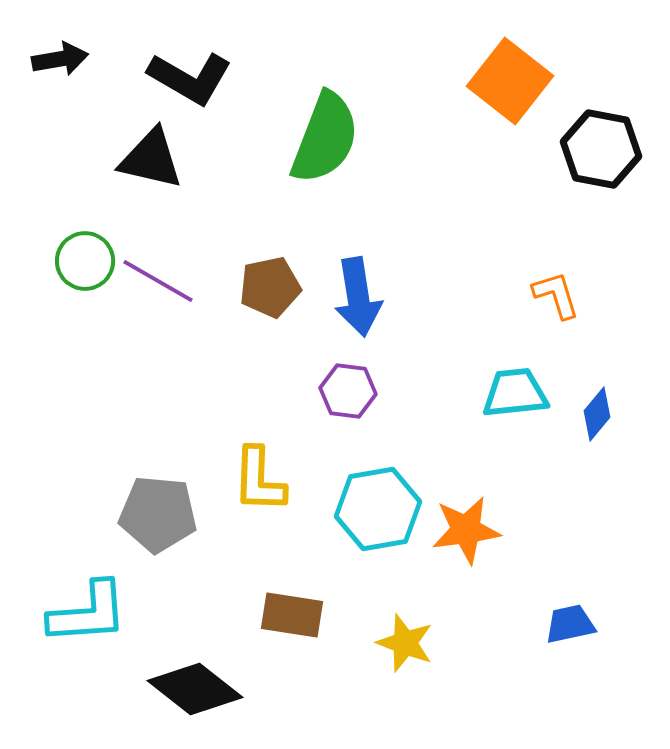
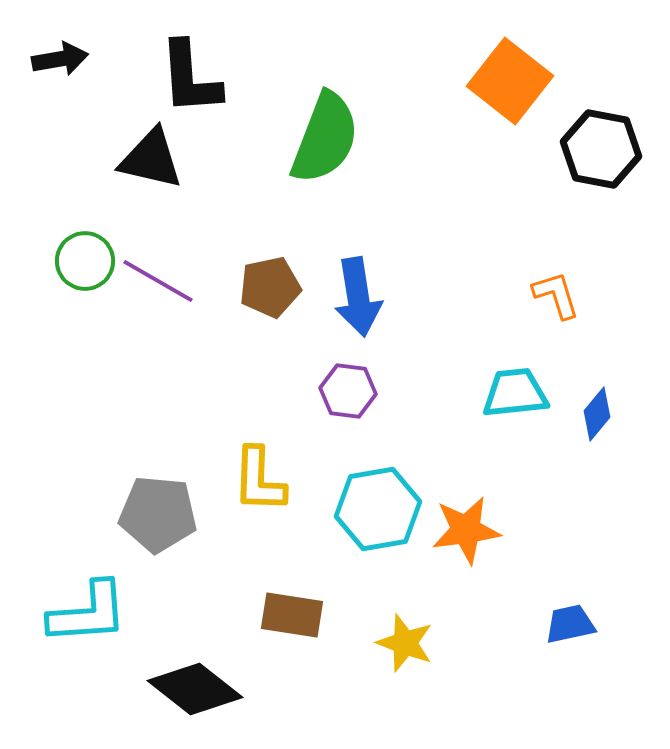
black L-shape: rotated 56 degrees clockwise
